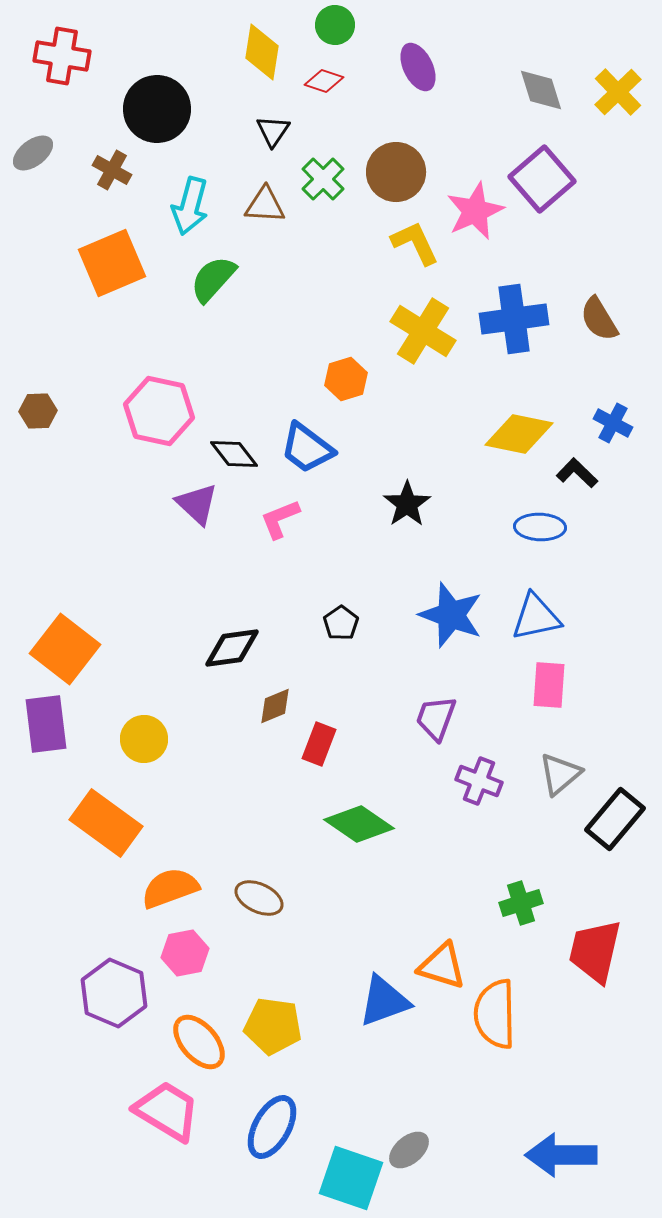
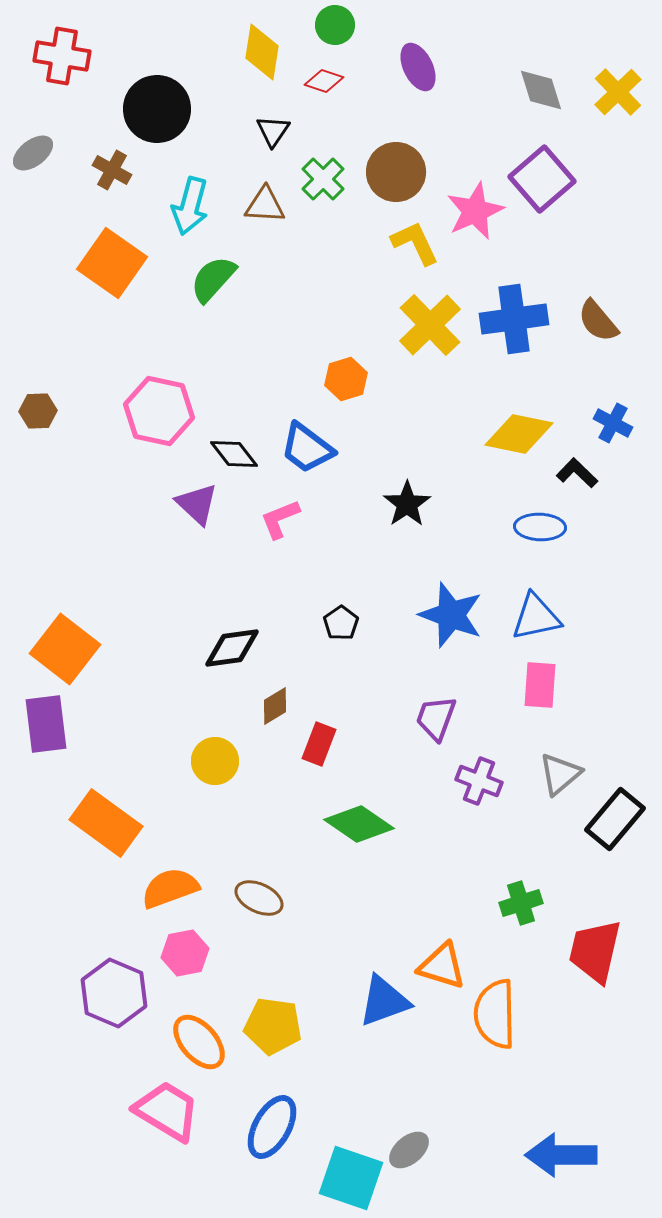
orange square at (112, 263): rotated 32 degrees counterclockwise
brown semicircle at (599, 319): moved 1 px left, 2 px down; rotated 9 degrees counterclockwise
yellow cross at (423, 331): moved 7 px right, 6 px up; rotated 14 degrees clockwise
pink rectangle at (549, 685): moved 9 px left
brown diamond at (275, 706): rotated 9 degrees counterclockwise
yellow circle at (144, 739): moved 71 px right, 22 px down
